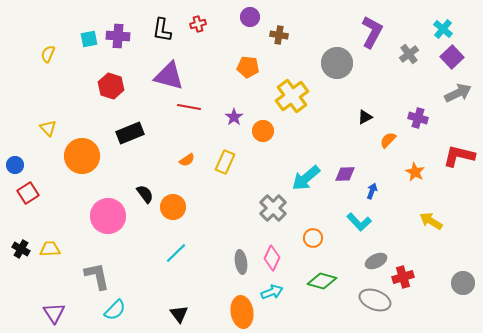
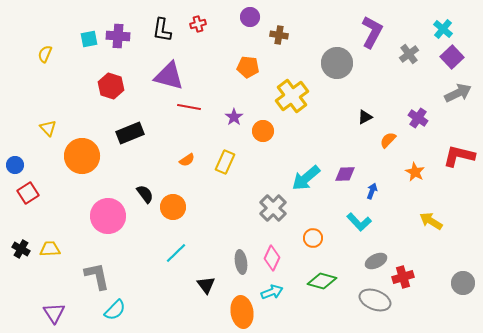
yellow semicircle at (48, 54): moved 3 px left
purple cross at (418, 118): rotated 18 degrees clockwise
black triangle at (179, 314): moved 27 px right, 29 px up
